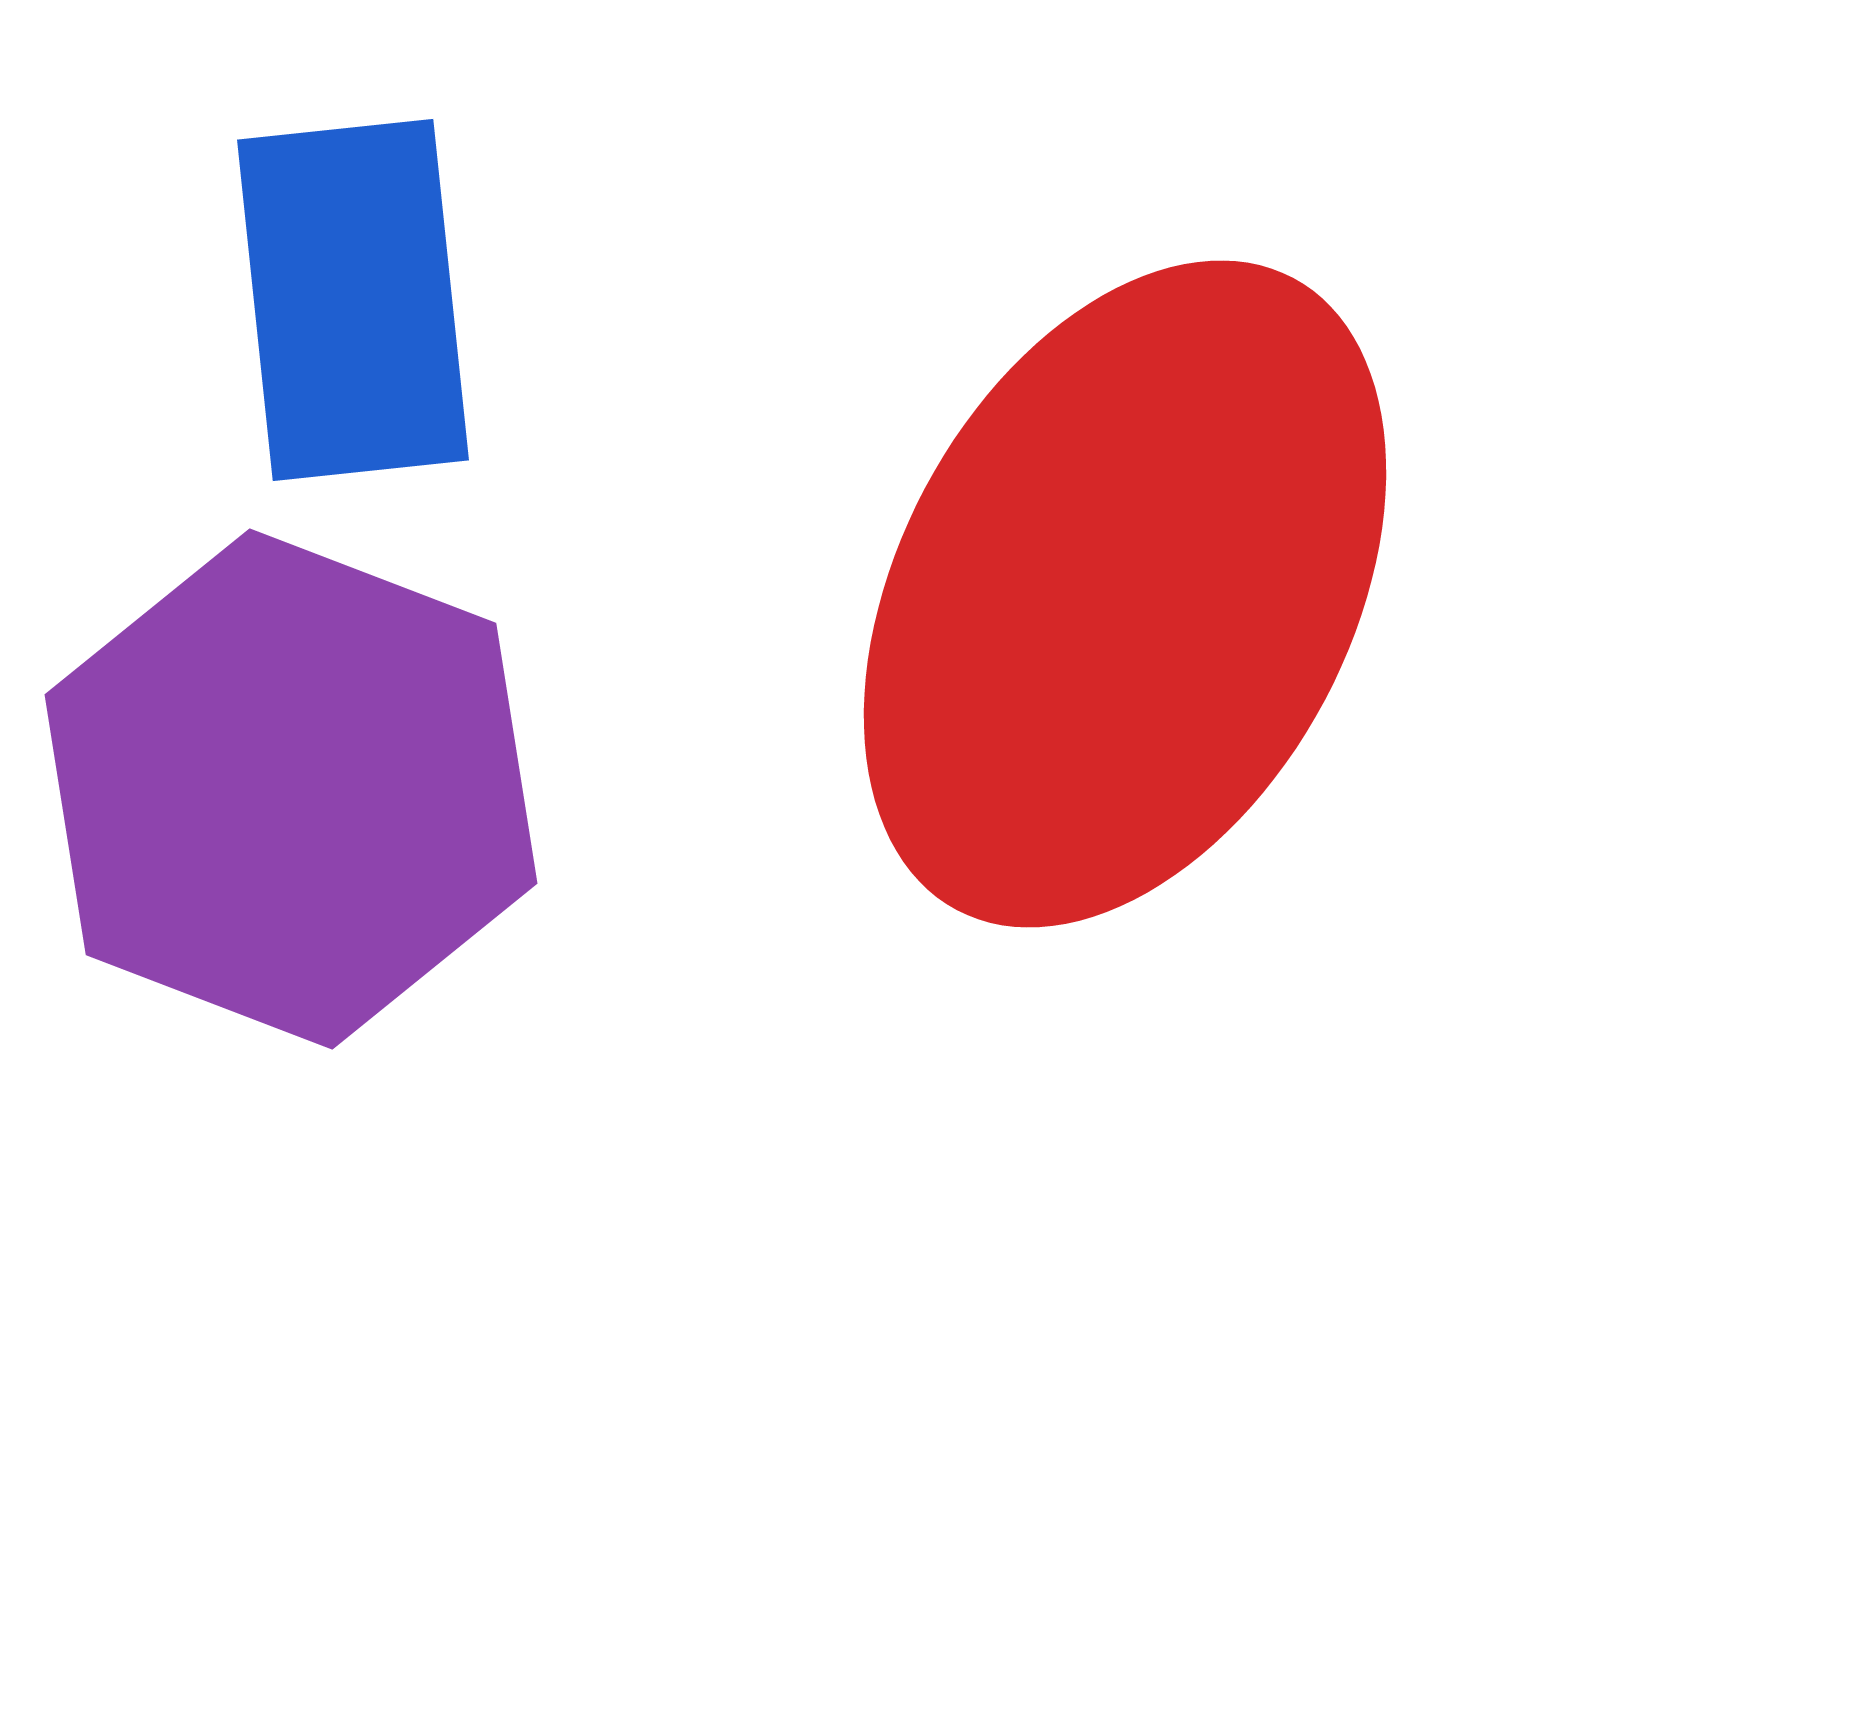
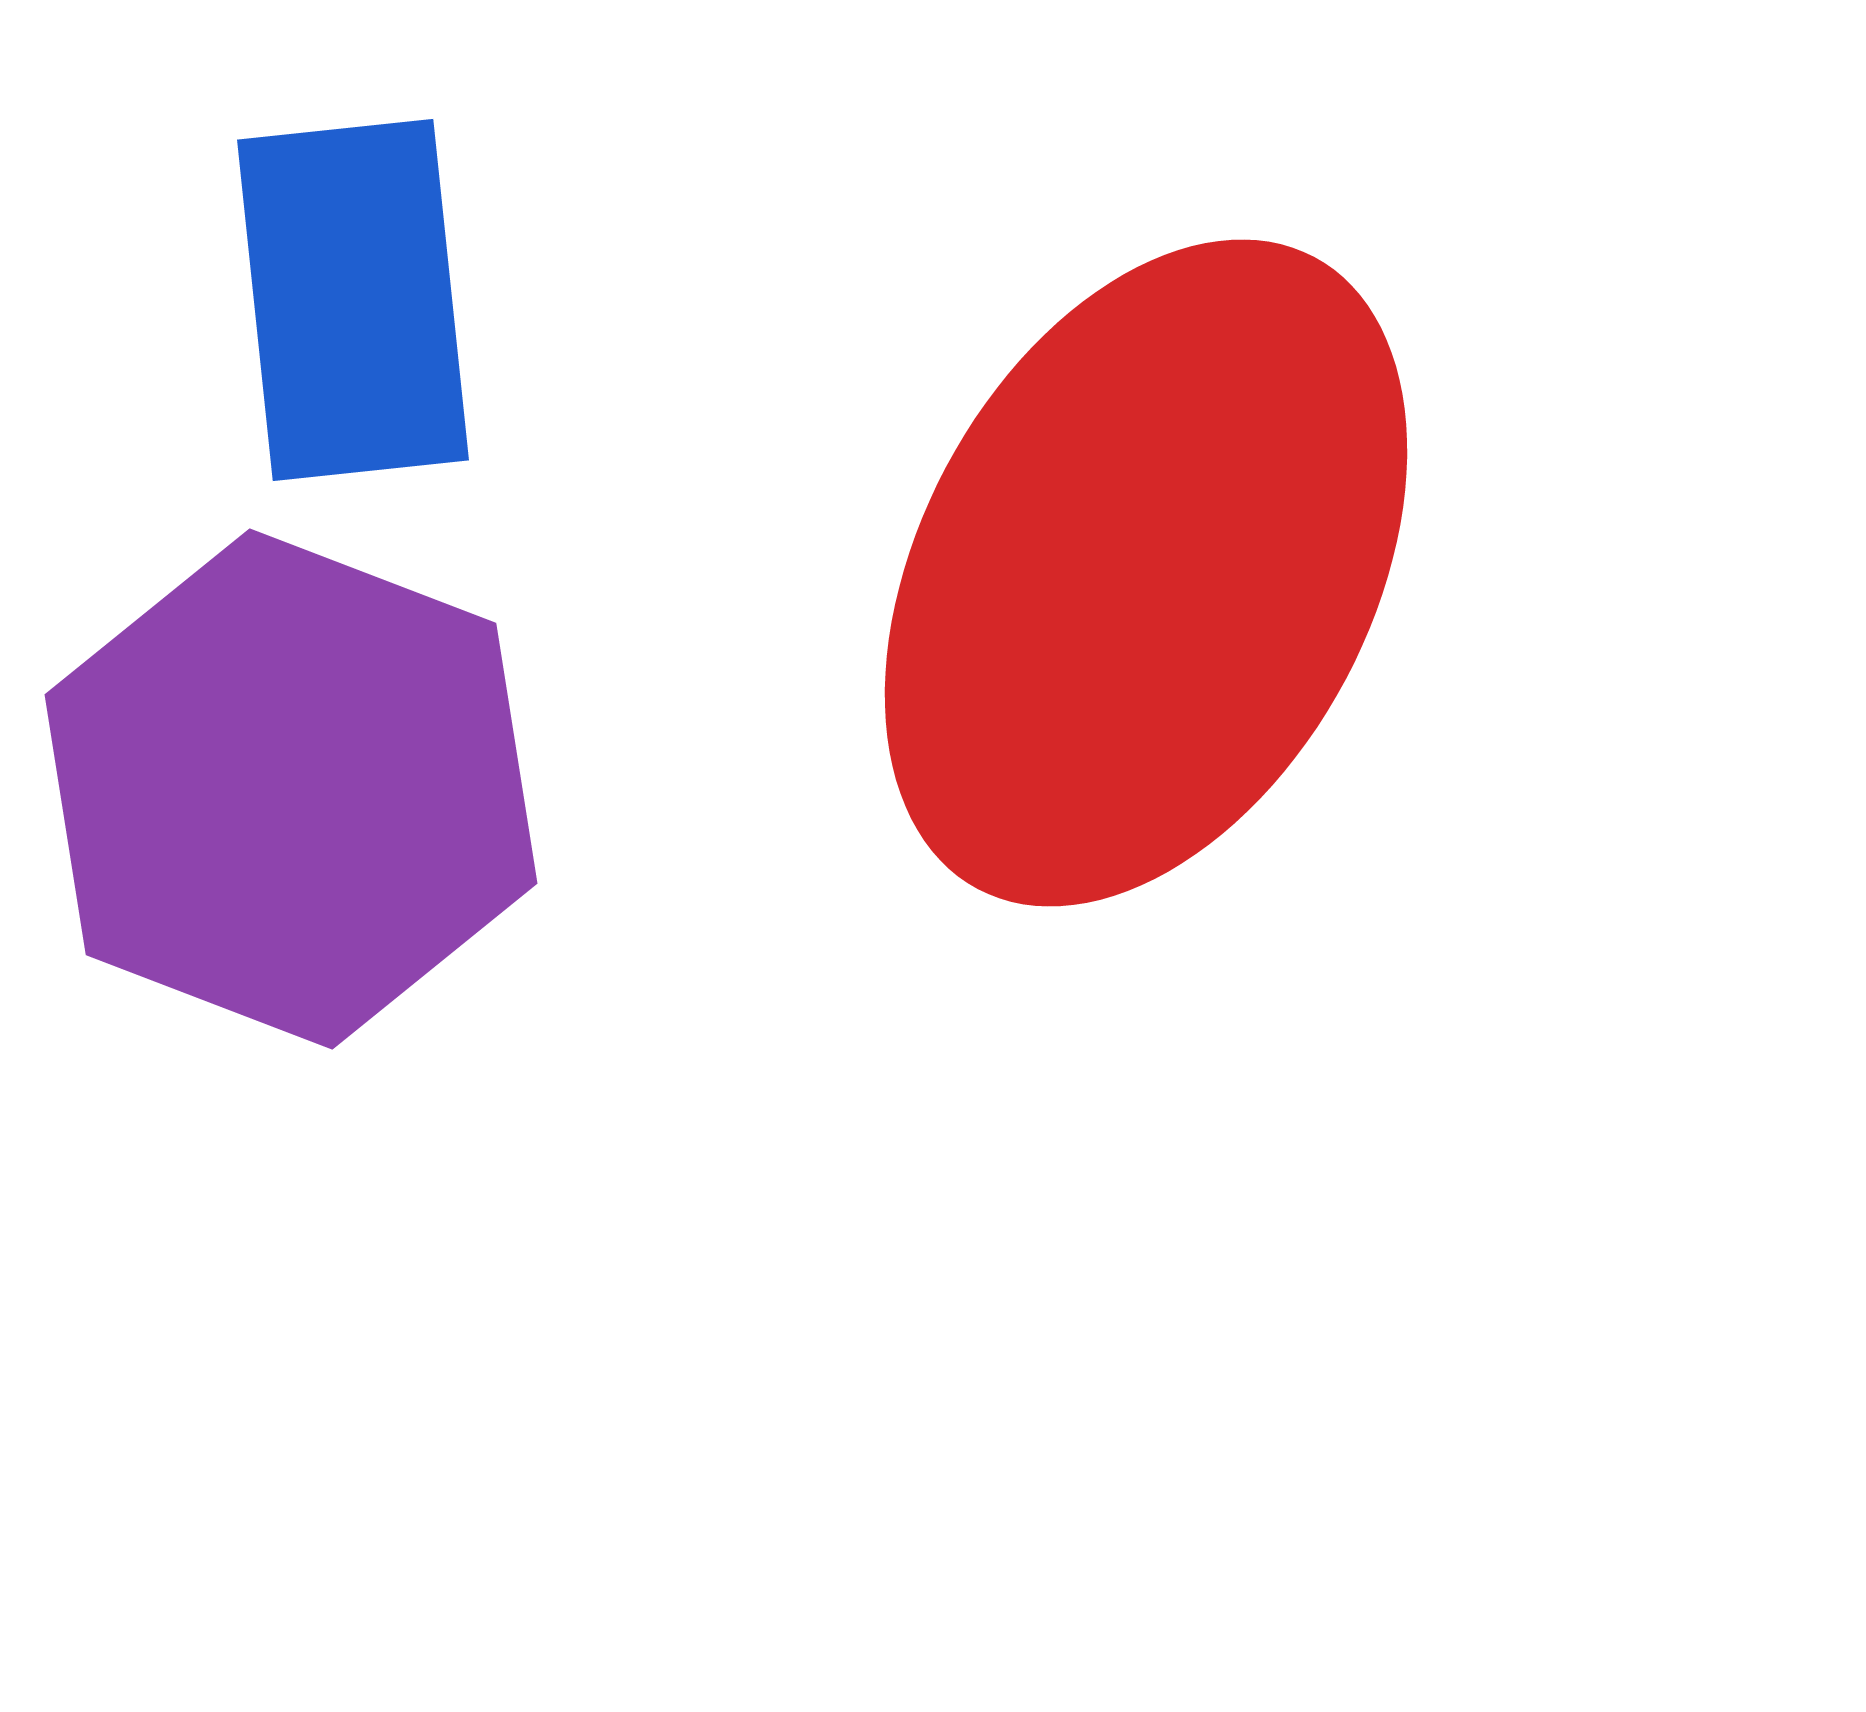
red ellipse: moved 21 px right, 21 px up
